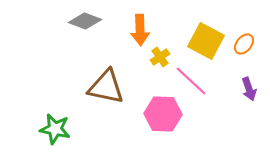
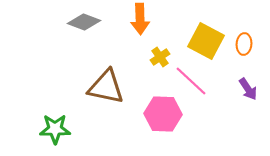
gray diamond: moved 1 px left, 1 px down
orange arrow: moved 11 px up
orange ellipse: rotated 35 degrees counterclockwise
purple arrow: moved 1 px left; rotated 15 degrees counterclockwise
green star: rotated 12 degrees counterclockwise
